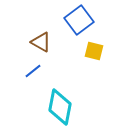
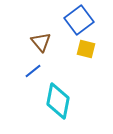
brown triangle: rotated 20 degrees clockwise
yellow square: moved 8 px left, 2 px up
cyan diamond: moved 2 px left, 6 px up
